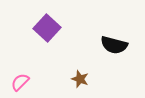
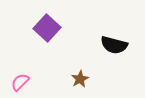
brown star: rotated 24 degrees clockwise
